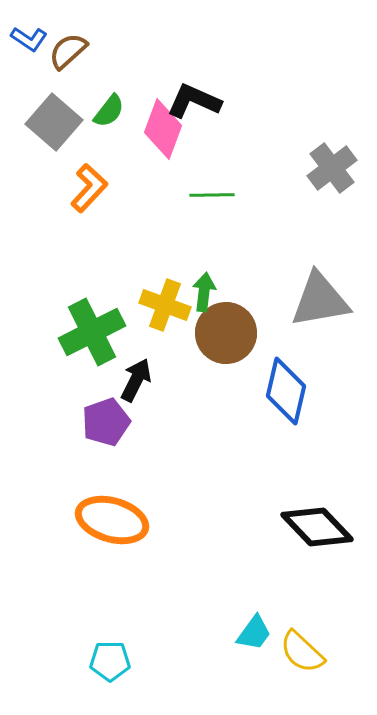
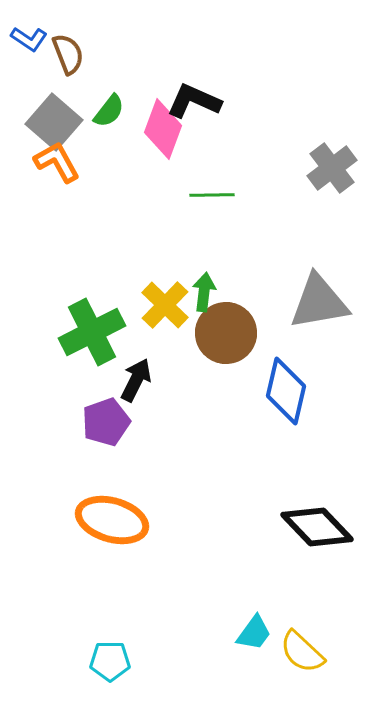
brown semicircle: moved 3 px down; rotated 111 degrees clockwise
orange L-shape: moved 32 px left, 26 px up; rotated 72 degrees counterclockwise
gray triangle: moved 1 px left, 2 px down
yellow cross: rotated 24 degrees clockwise
